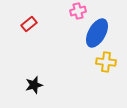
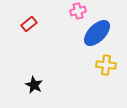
blue ellipse: rotated 16 degrees clockwise
yellow cross: moved 3 px down
black star: rotated 30 degrees counterclockwise
